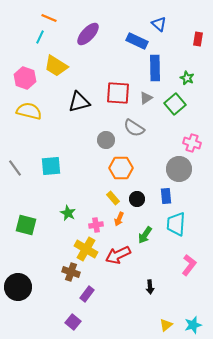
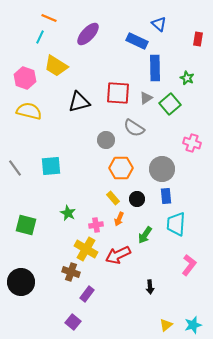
green square at (175, 104): moved 5 px left
gray circle at (179, 169): moved 17 px left
black circle at (18, 287): moved 3 px right, 5 px up
